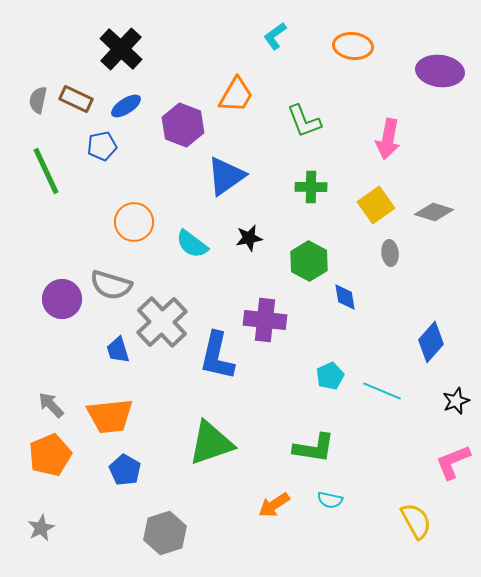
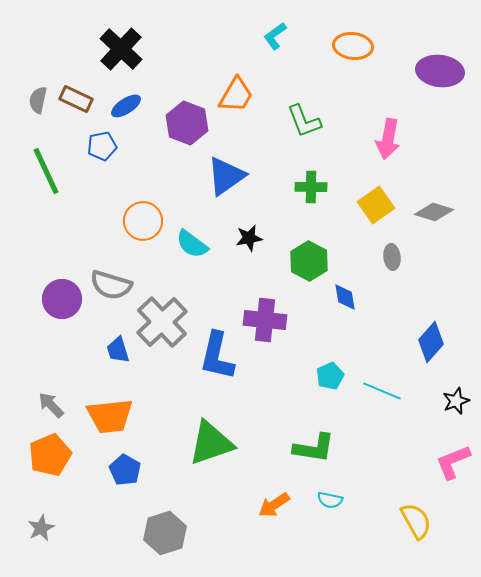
purple hexagon at (183, 125): moved 4 px right, 2 px up
orange circle at (134, 222): moved 9 px right, 1 px up
gray ellipse at (390, 253): moved 2 px right, 4 px down
